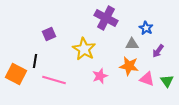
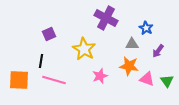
black line: moved 6 px right
orange square: moved 3 px right, 6 px down; rotated 25 degrees counterclockwise
